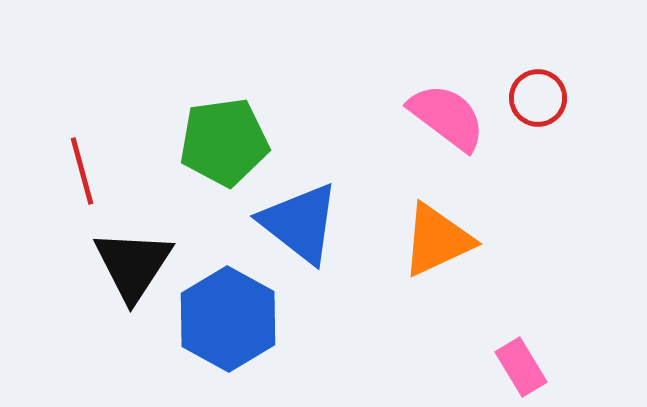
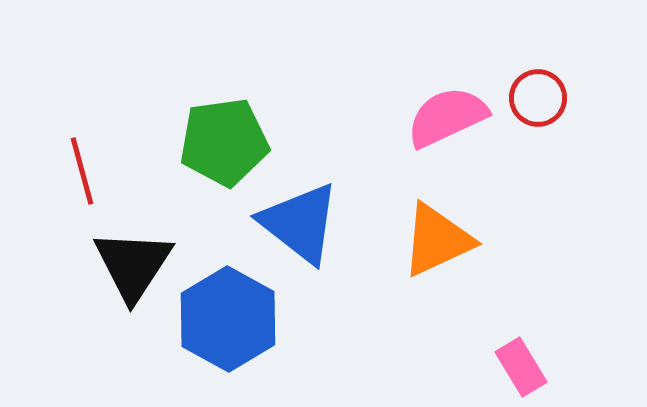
pink semicircle: rotated 62 degrees counterclockwise
